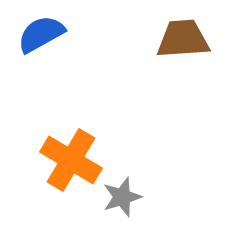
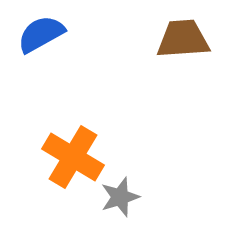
orange cross: moved 2 px right, 3 px up
gray star: moved 2 px left
